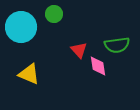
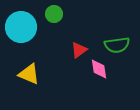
red triangle: rotated 36 degrees clockwise
pink diamond: moved 1 px right, 3 px down
